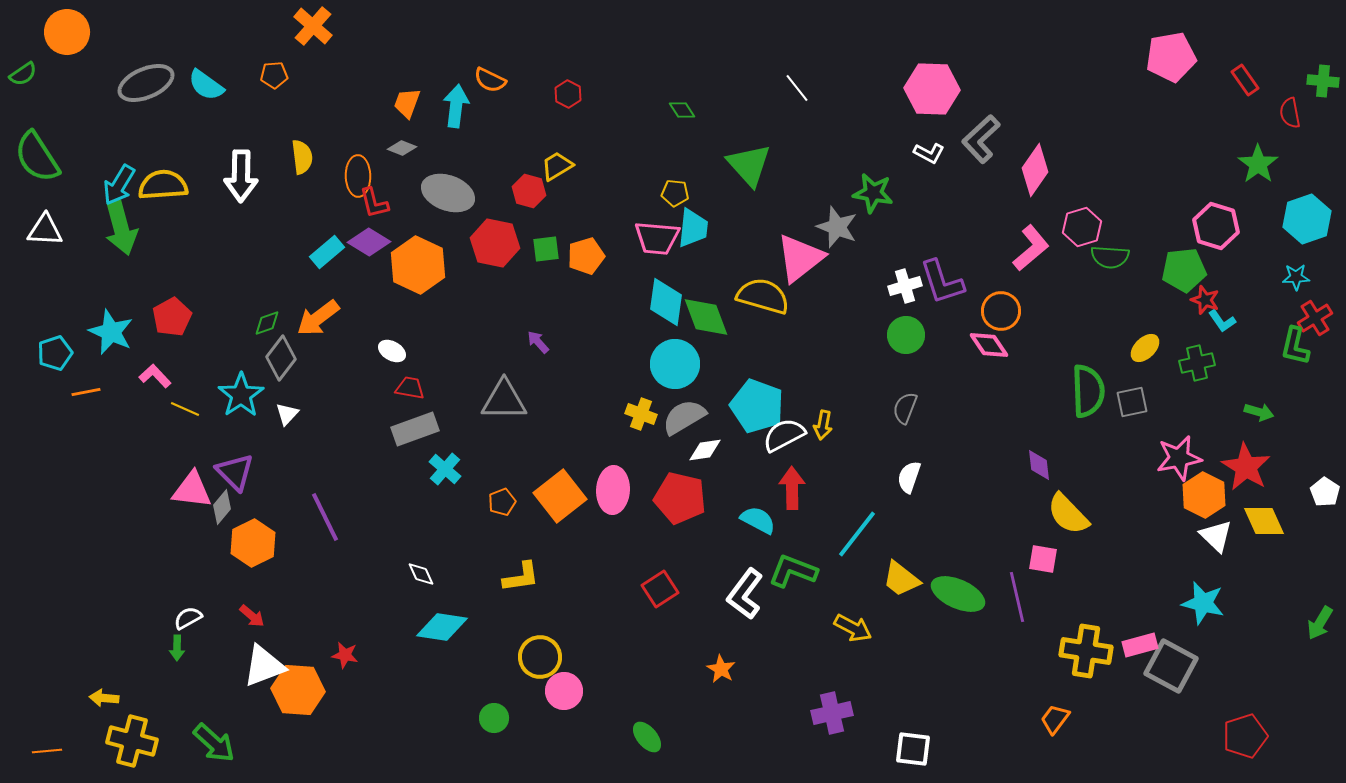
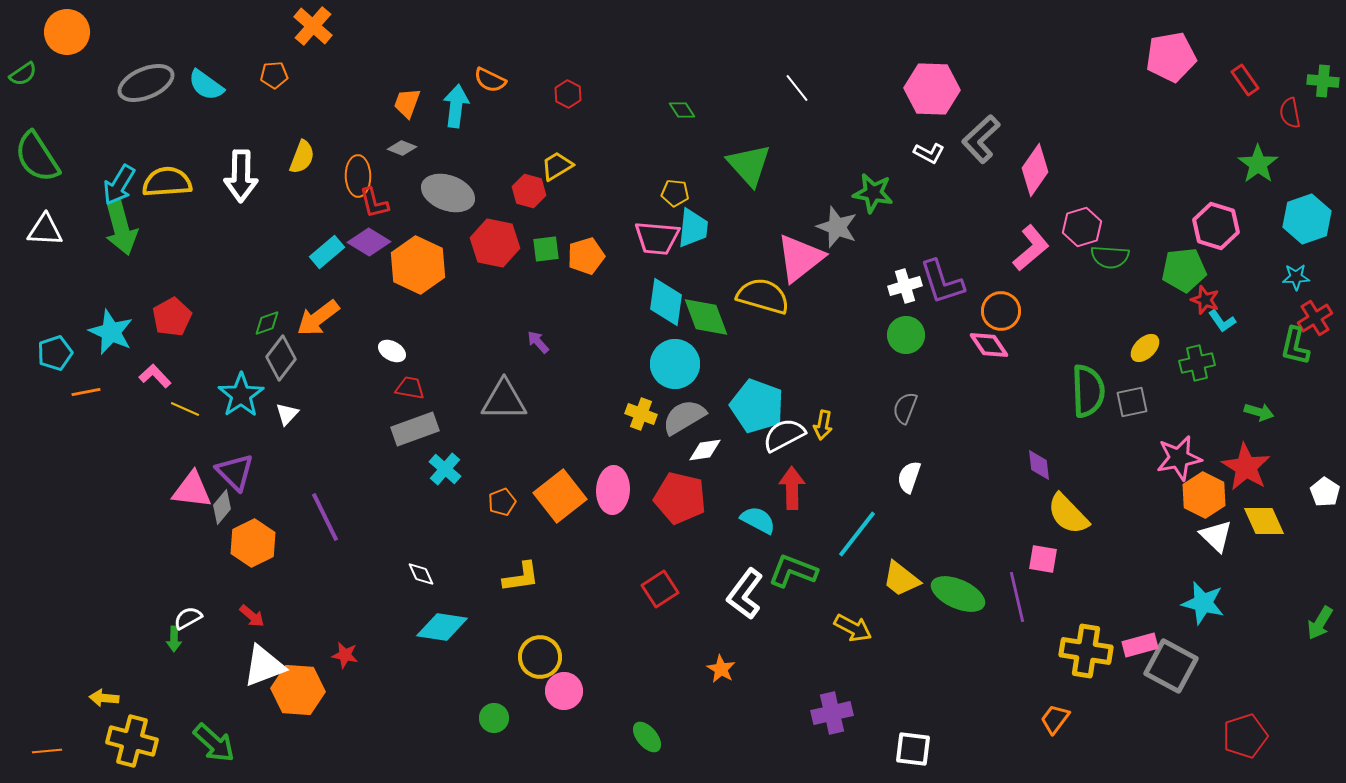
yellow semicircle at (302, 157): rotated 28 degrees clockwise
yellow semicircle at (163, 185): moved 4 px right, 3 px up
green arrow at (177, 648): moved 3 px left, 9 px up
